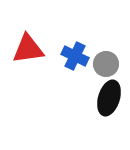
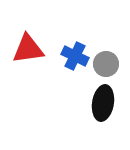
black ellipse: moved 6 px left, 5 px down; rotated 8 degrees counterclockwise
